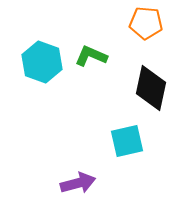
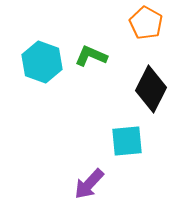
orange pentagon: rotated 24 degrees clockwise
black diamond: moved 1 px down; rotated 15 degrees clockwise
cyan square: rotated 8 degrees clockwise
purple arrow: moved 11 px right, 1 px down; rotated 148 degrees clockwise
